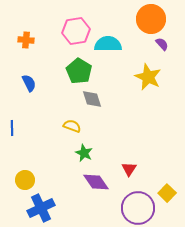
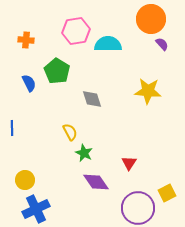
green pentagon: moved 22 px left
yellow star: moved 14 px down; rotated 20 degrees counterclockwise
yellow semicircle: moved 2 px left, 6 px down; rotated 42 degrees clockwise
red triangle: moved 6 px up
yellow square: rotated 18 degrees clockwise
blue cross: moved 5 px left, 1 px down
